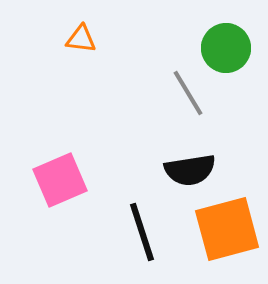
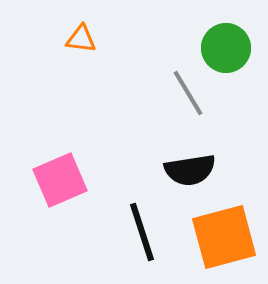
orange square: moved 3 px left, 8 px down
